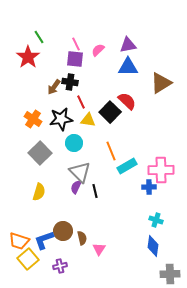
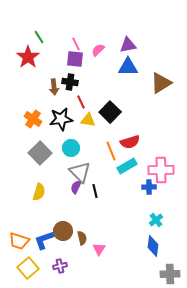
brown arrow: rotated 42 degrees counterclockwise
red semicircle: moved 3 px right, 41 px down; rotated 120 degrees clockwise
cyan circle: moved 3 px left, 5 px down
cyan cross: rotated 32 degrees clockwise
yellow square: moved 9 px down
